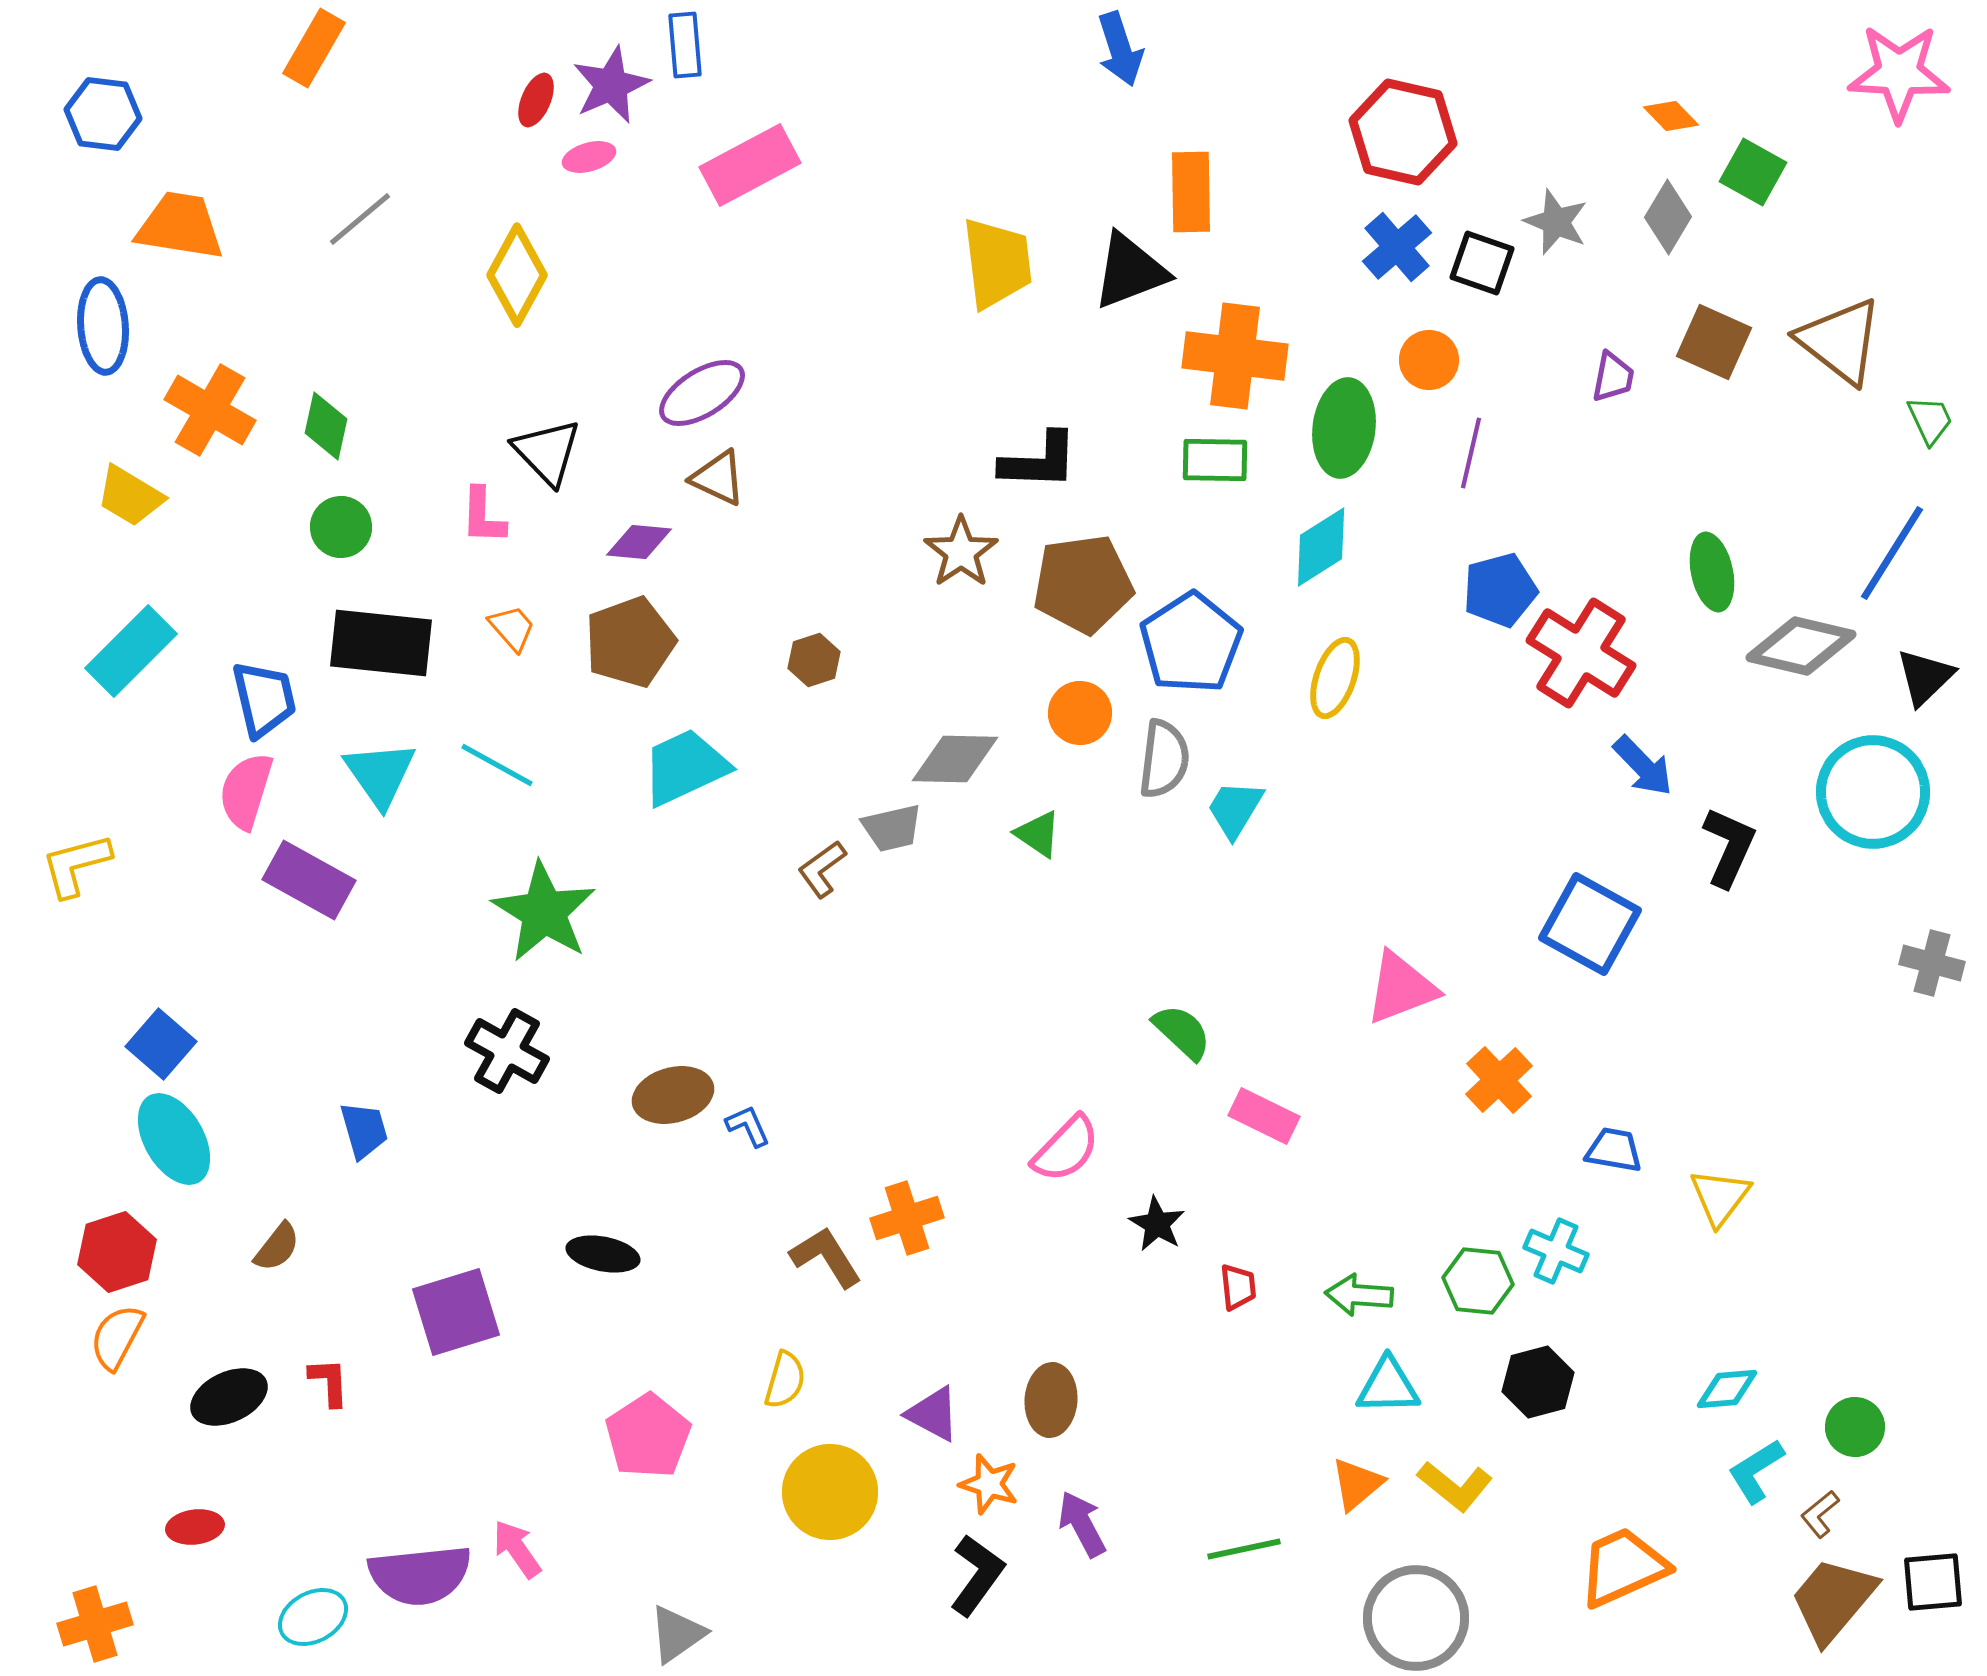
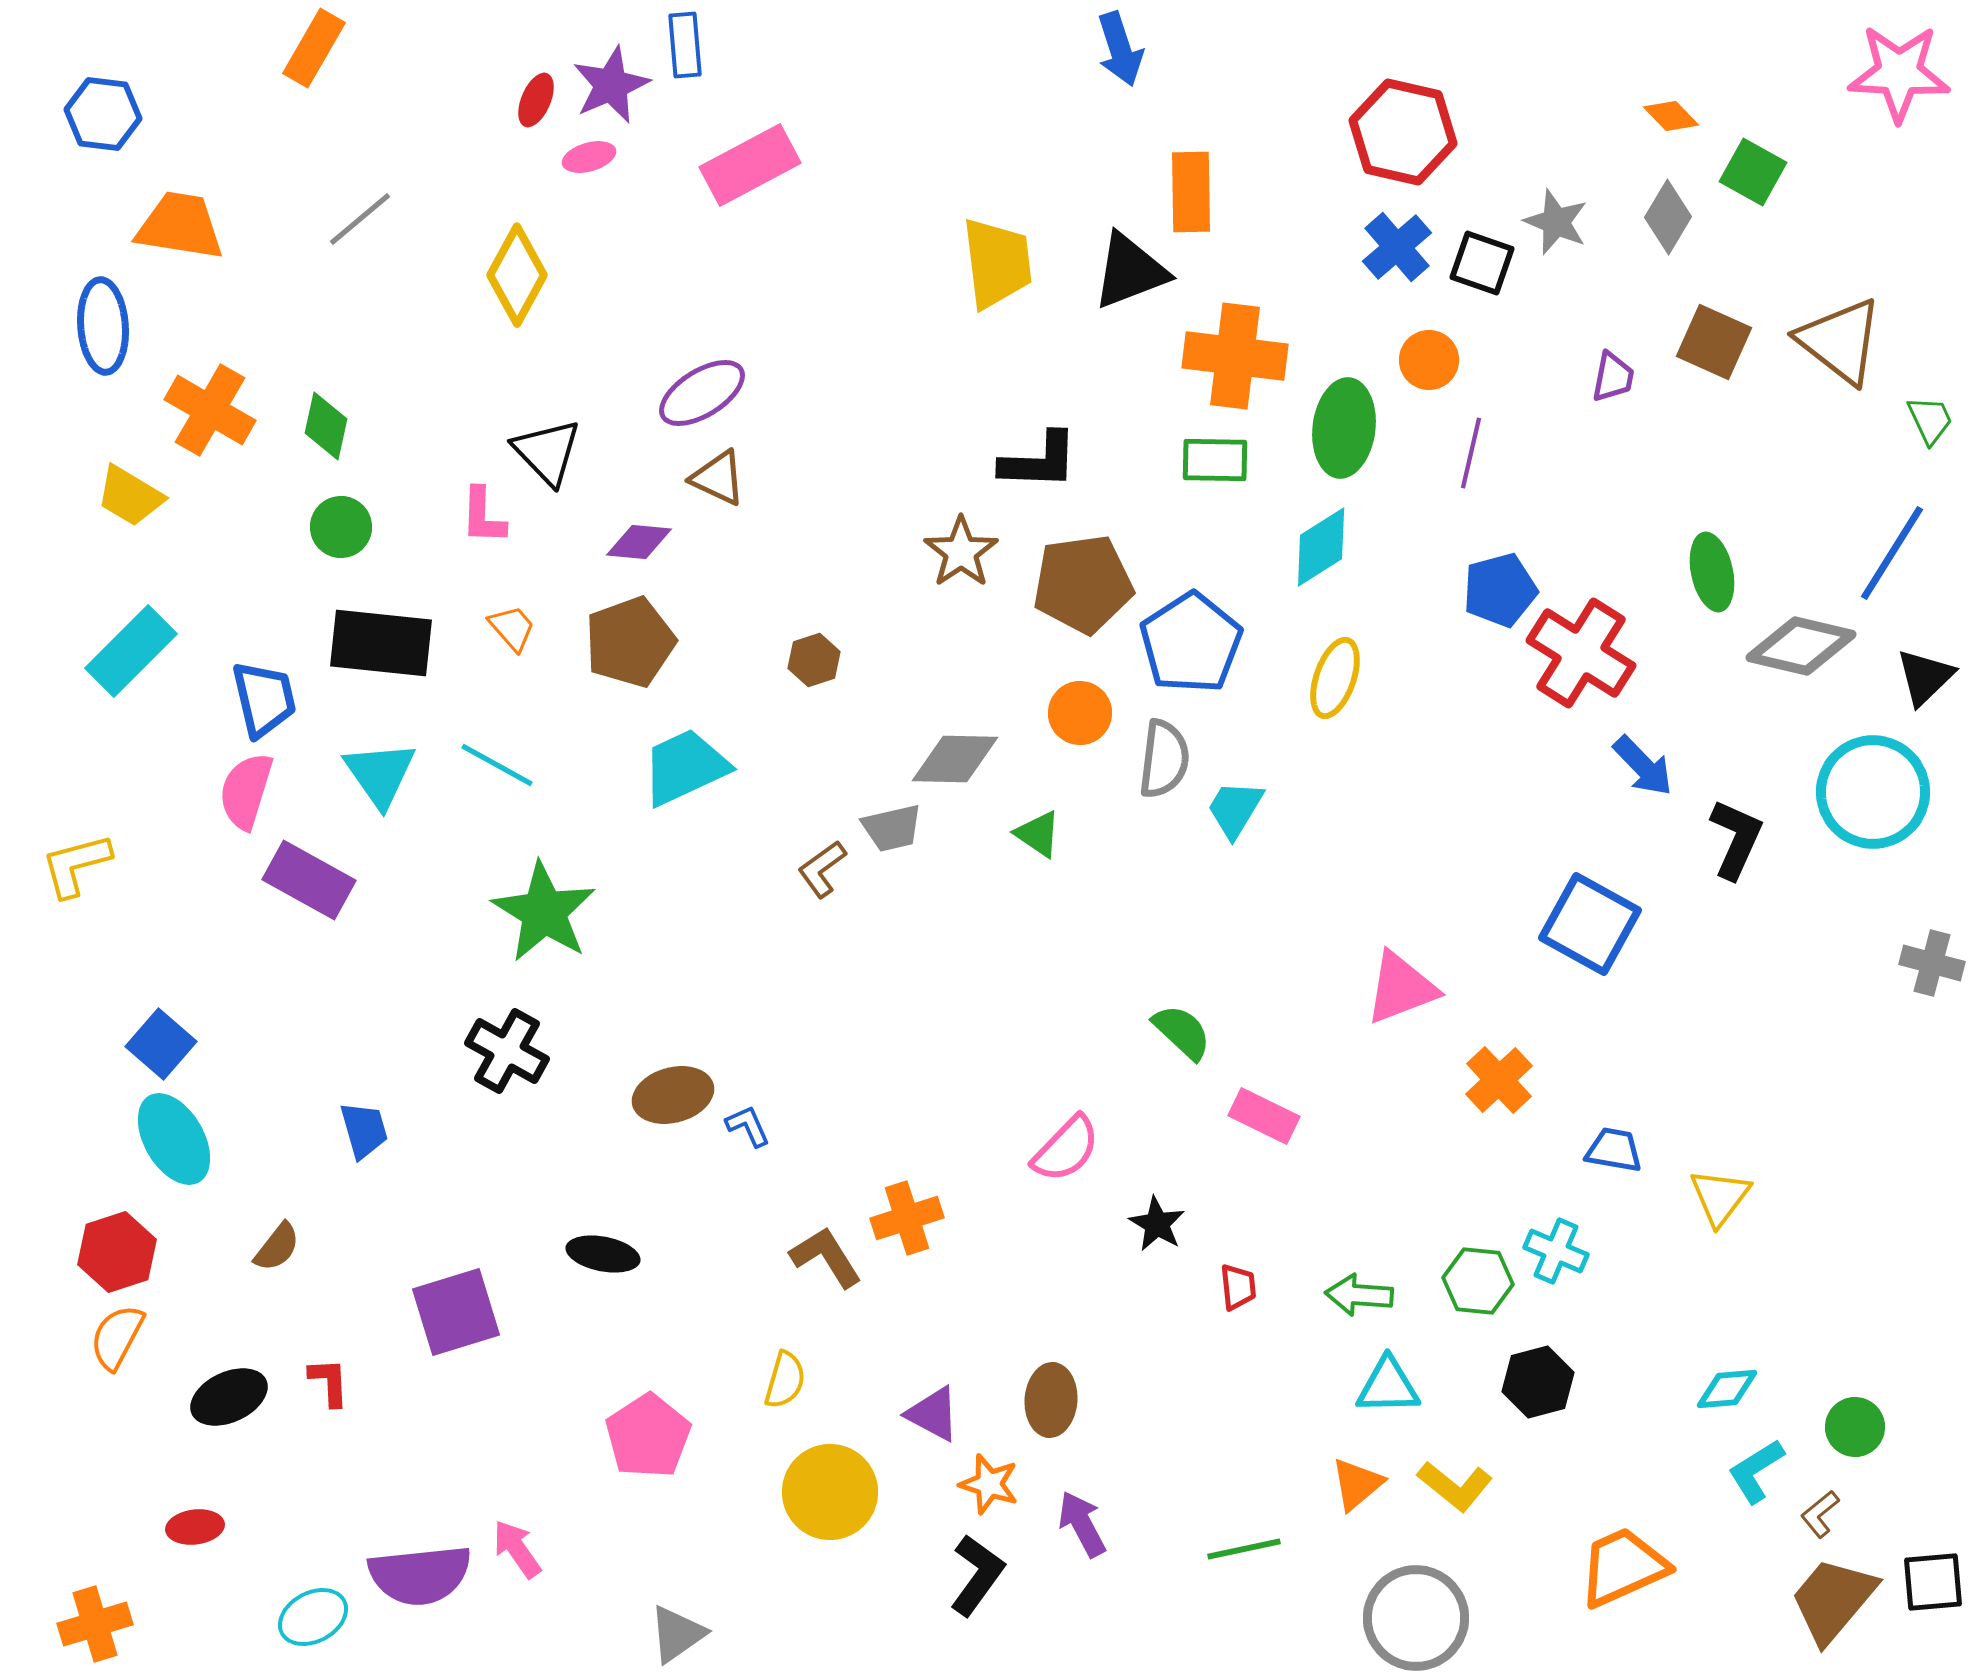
black L-shape at (1729, 847): moved 7 px right, 8 px up
